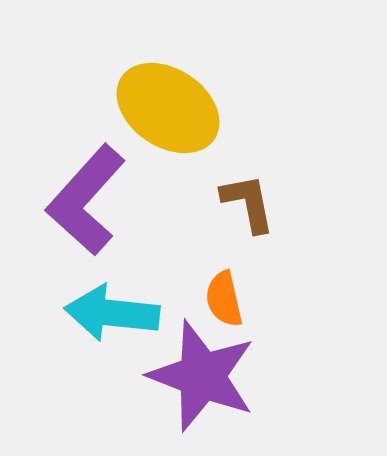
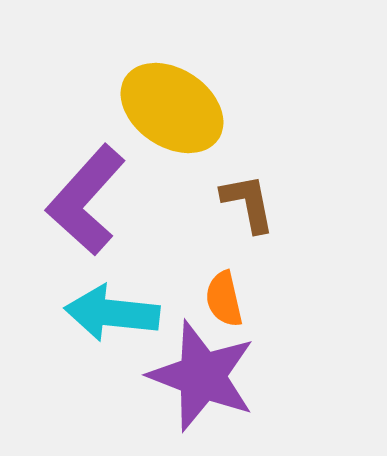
yellow ellipse: moved 4 px right
